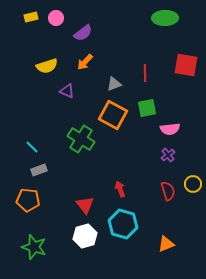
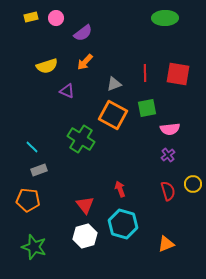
red square: moved 8 px left, 9 px down
